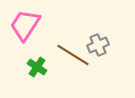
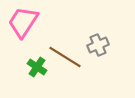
pink trapezoid: moved 2 px left, 3 px up
brown line: moved 8 px left, 2 px down
